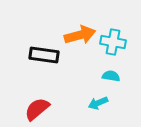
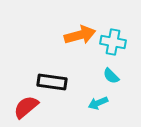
black rectangle: moved 8 px right, 27 px down
cyan semicircle: rotated 144 degrees counterclockwise
red semicircle: moved 11 px left, 2 px up
